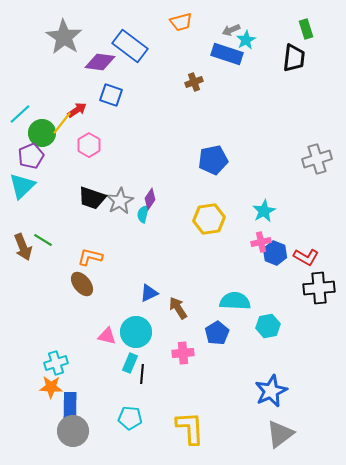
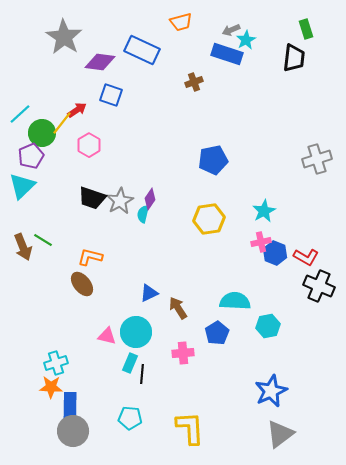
blue rectangle at (130, 46): moved 12 px right, 4 px down; rotated 12 degrees counterclockwise
black cross at (319, 288): moved 2 px up; rotated 28 degrees clockwise
